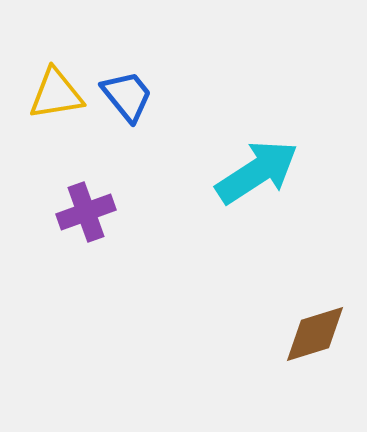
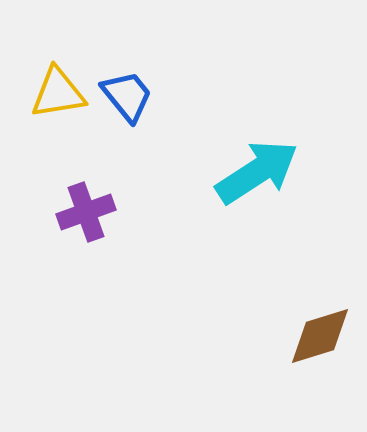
yellow triangle: moved 2 px right, 1 px up
brown diamond: moved 5 px right, 2 px down
